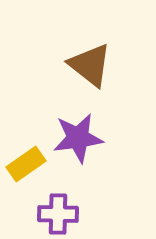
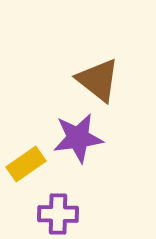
brown triangle: moved 8 px right, 15 px down
